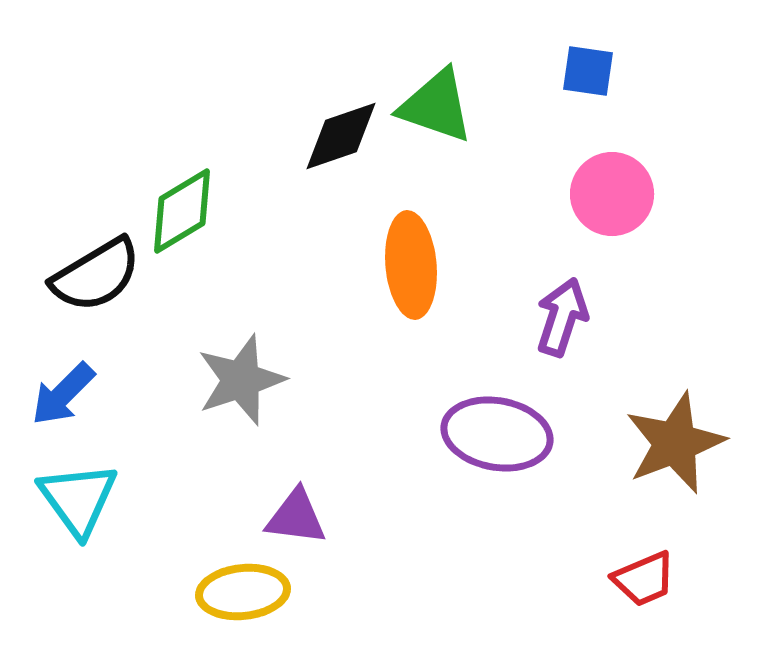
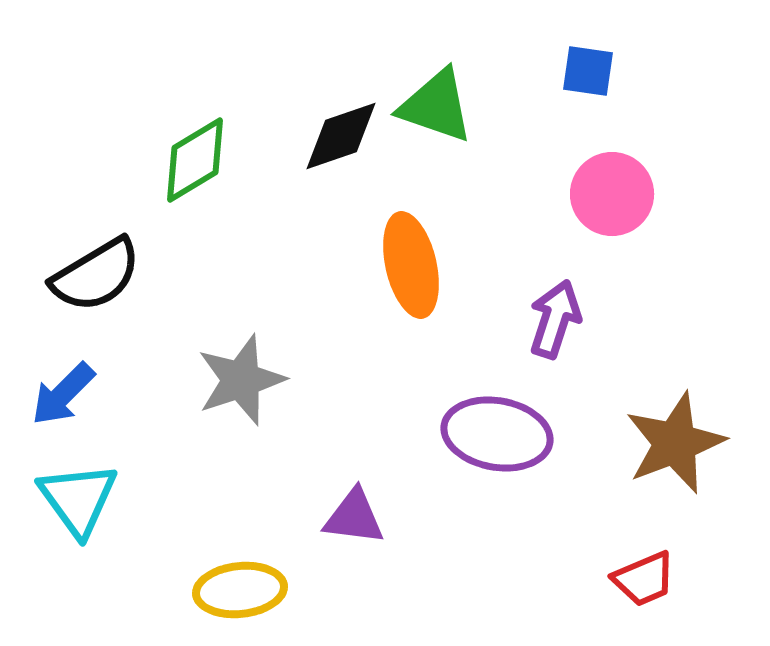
green diamond: moved 13 px right, 51 px up
orange ellipse: rotated 8 degrees counterclockwise
purple arrow: moved 7 px left, 2 px down
purple triangle: moved 58 px right
yellow ellipse: moved 3 px left, 2 px up
